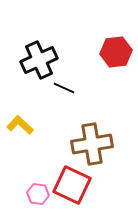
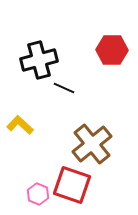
red hexagon: moved 4 px left, 2 px up; rotated 8 degrees clockwise
black cross: rotated 9 degrees clockwise
brown cross: rotated 30 degrees counterclockwise
red square: rotated 6 degrees counterclockwise
pink hexagon: rotated 15 degrees clockwise
